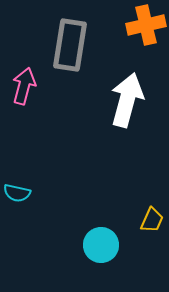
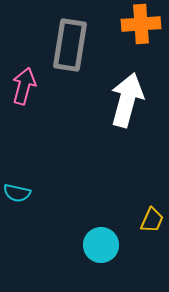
orange cross: moved 5 px left, 1 px up; rotated 9 degrees clockwise
